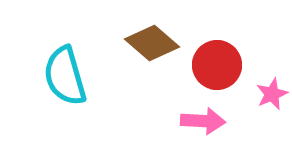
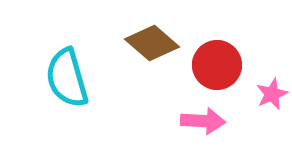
cyan semicircle: moved 2 px right, 2 px down
